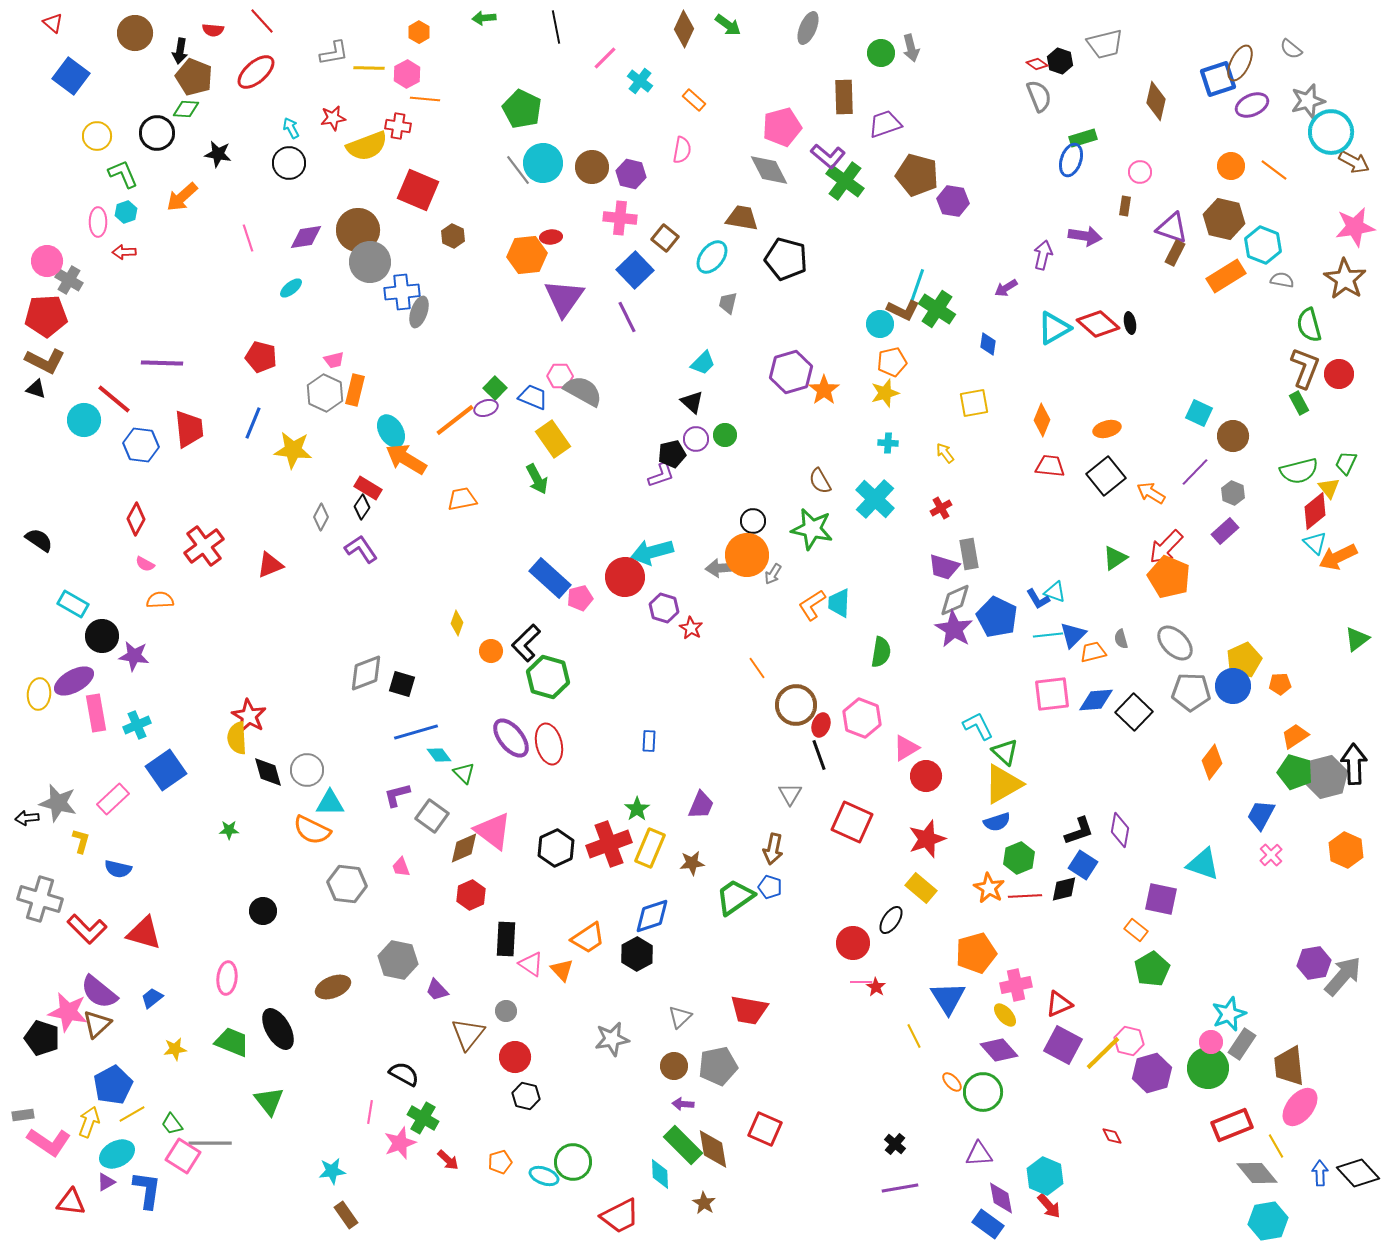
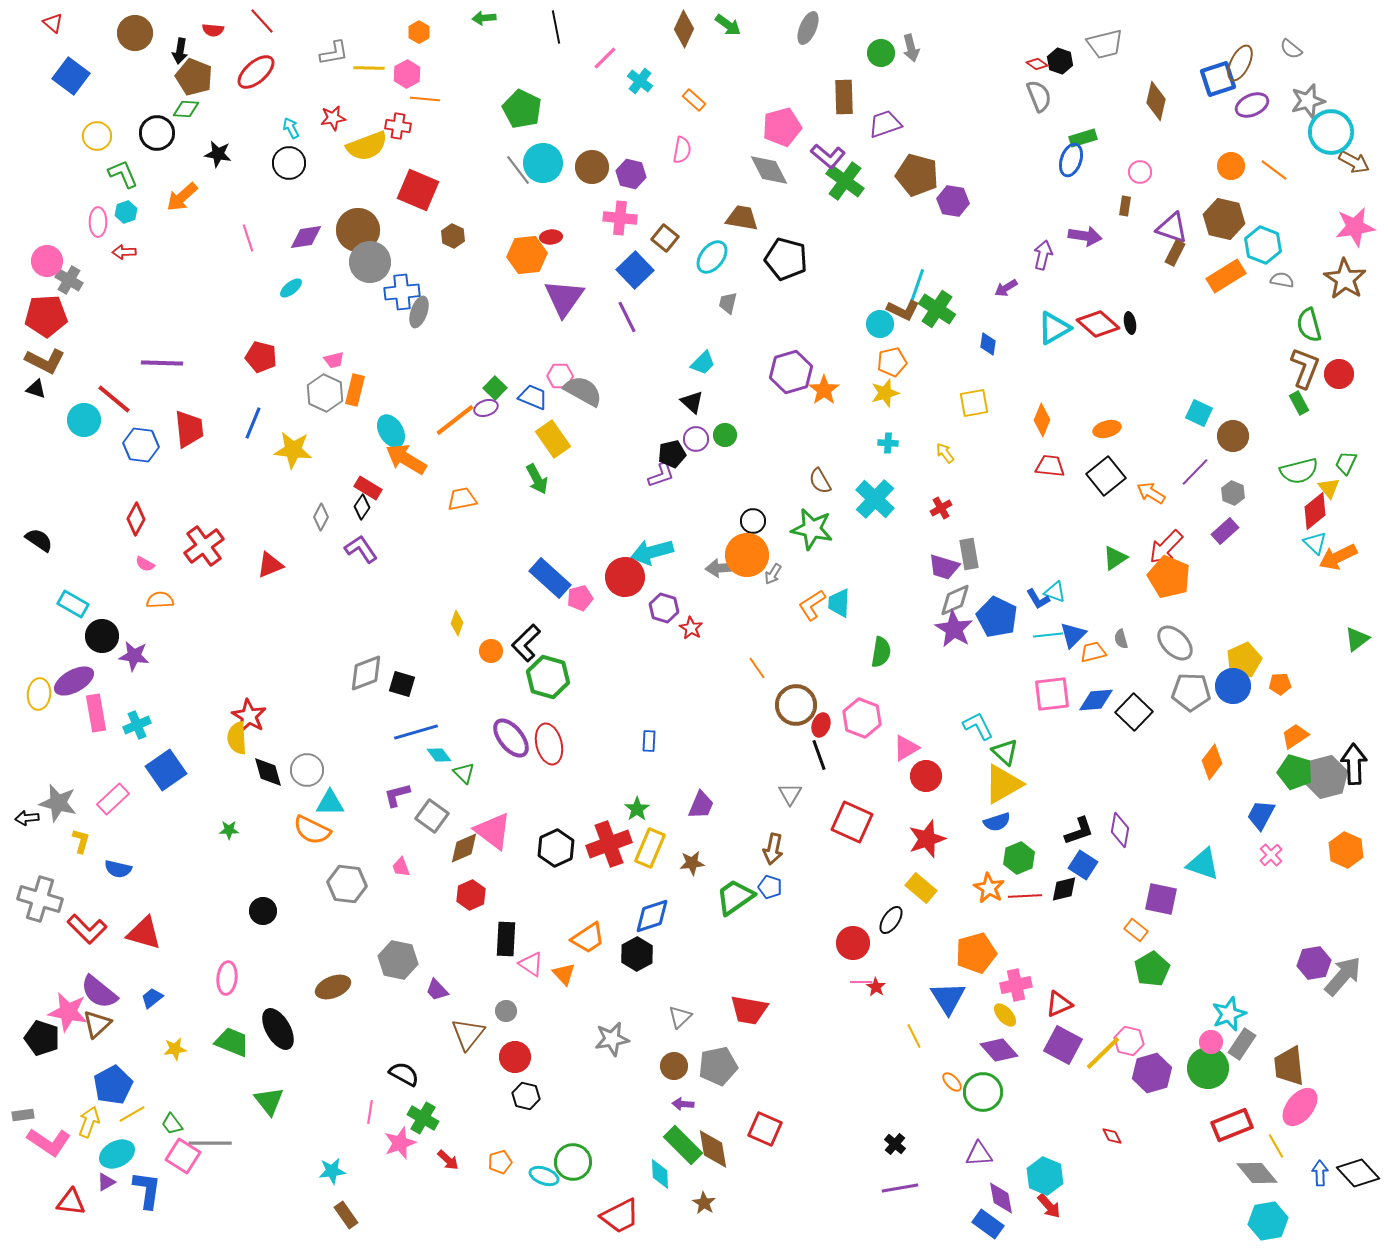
orange triangle at (562, 970): moved 2 px right, 4 px down
